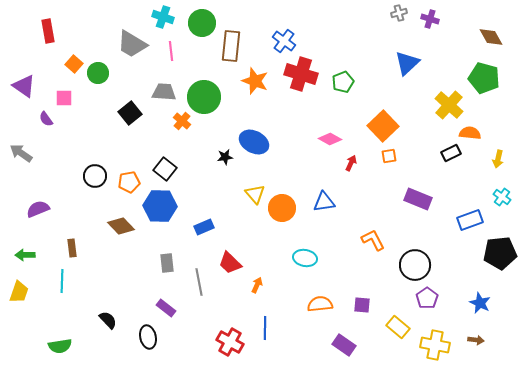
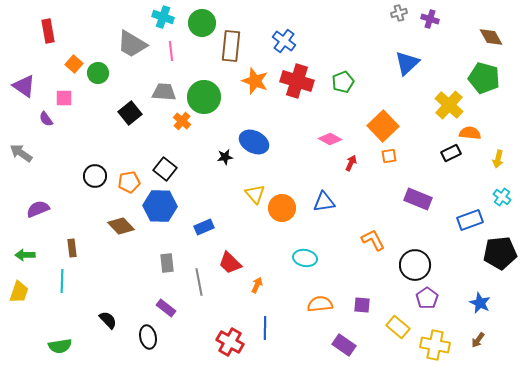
red cross at (301, 74): moved 4 px left, 7 px down
brown arrow at (476, 340): moved 2 px right; rotated 119 degrees clockwise
